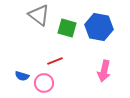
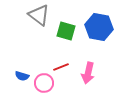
green square: moved 1 px left, 3 px down
red line: moved 6 px right, 6 px down
pink arrow: moved 16 px left, 2 px down
